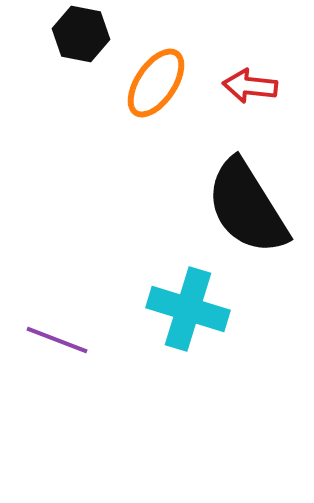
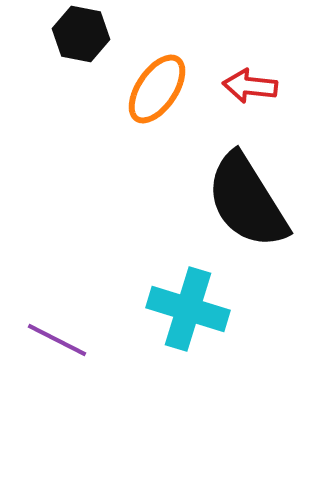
orange ellipse: moved 1 px right, 6 px down
black semicircle: moved 6 px up
purple line: rotated 6 degrees clockwise
